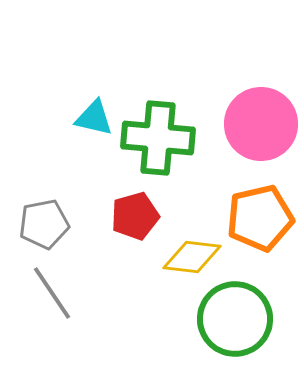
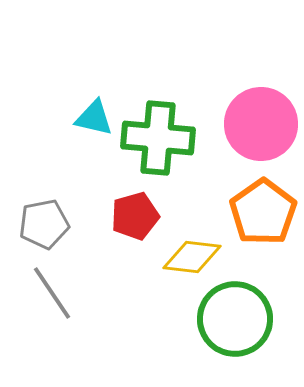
orange pentagon: moved 3 px right, 6 px up; rotated 22 degrees counterclockwise
